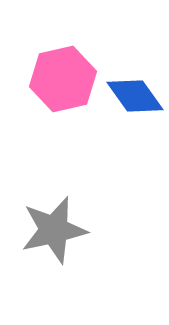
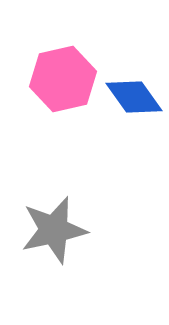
blue diamond: moved 1 px left, 1 px down
